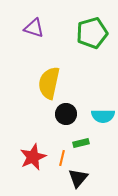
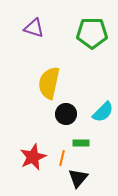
green pentagon: rotated 16 degrees clockwise
cyan semicircle: moved 4 px up; rotated 45 degrees counterclockwise
green rectangle: rotated 14 degrees clockwise
